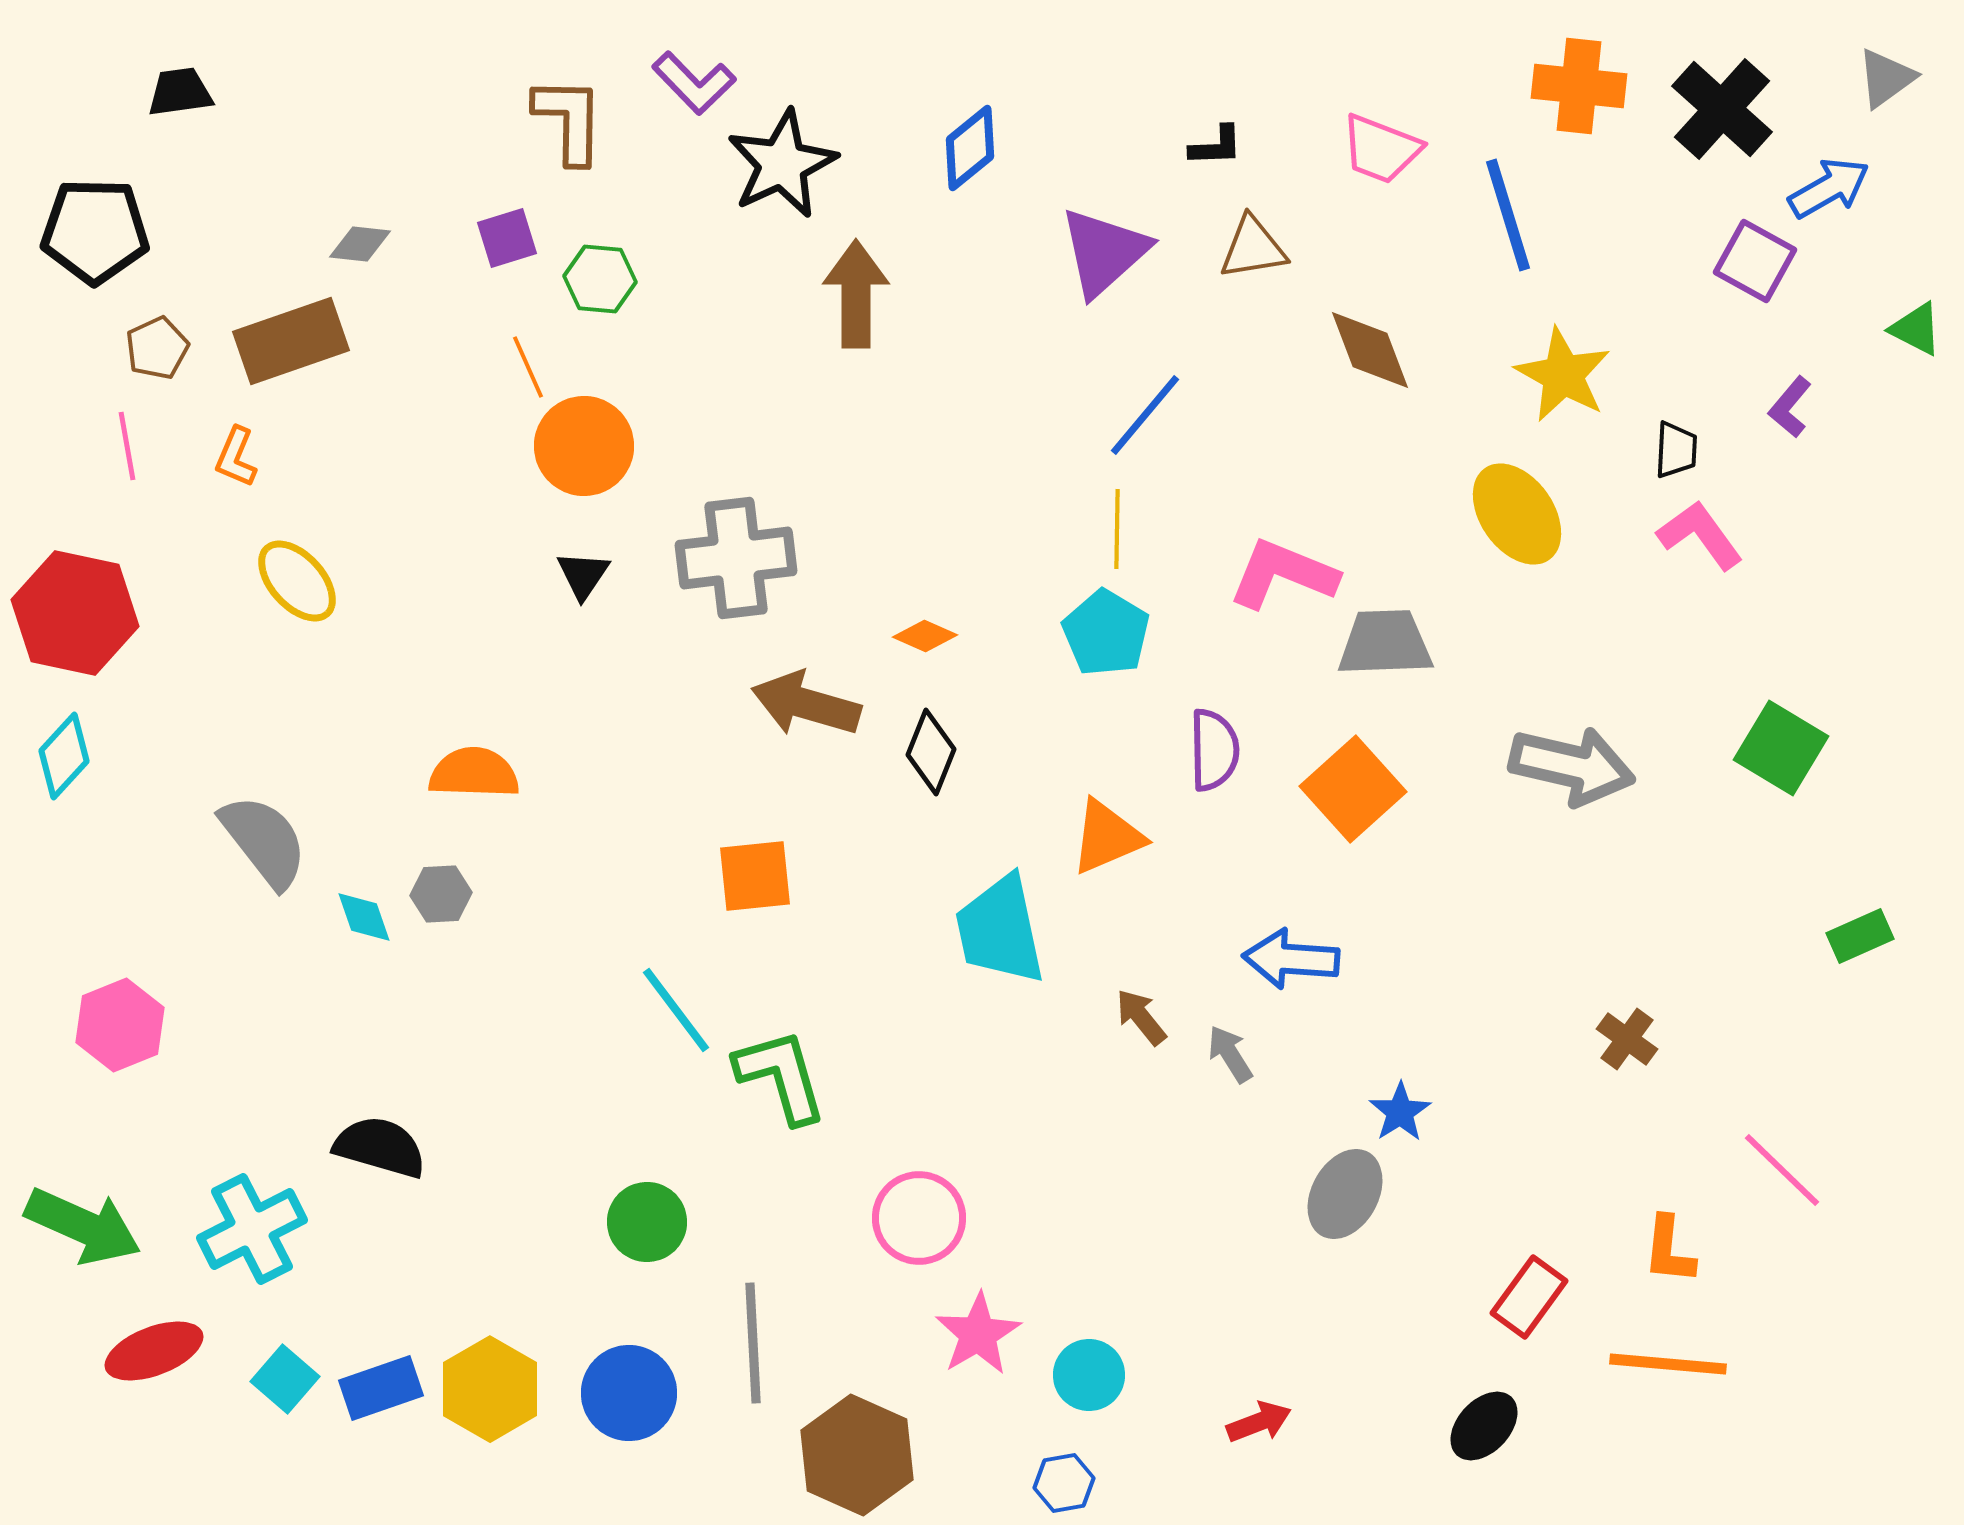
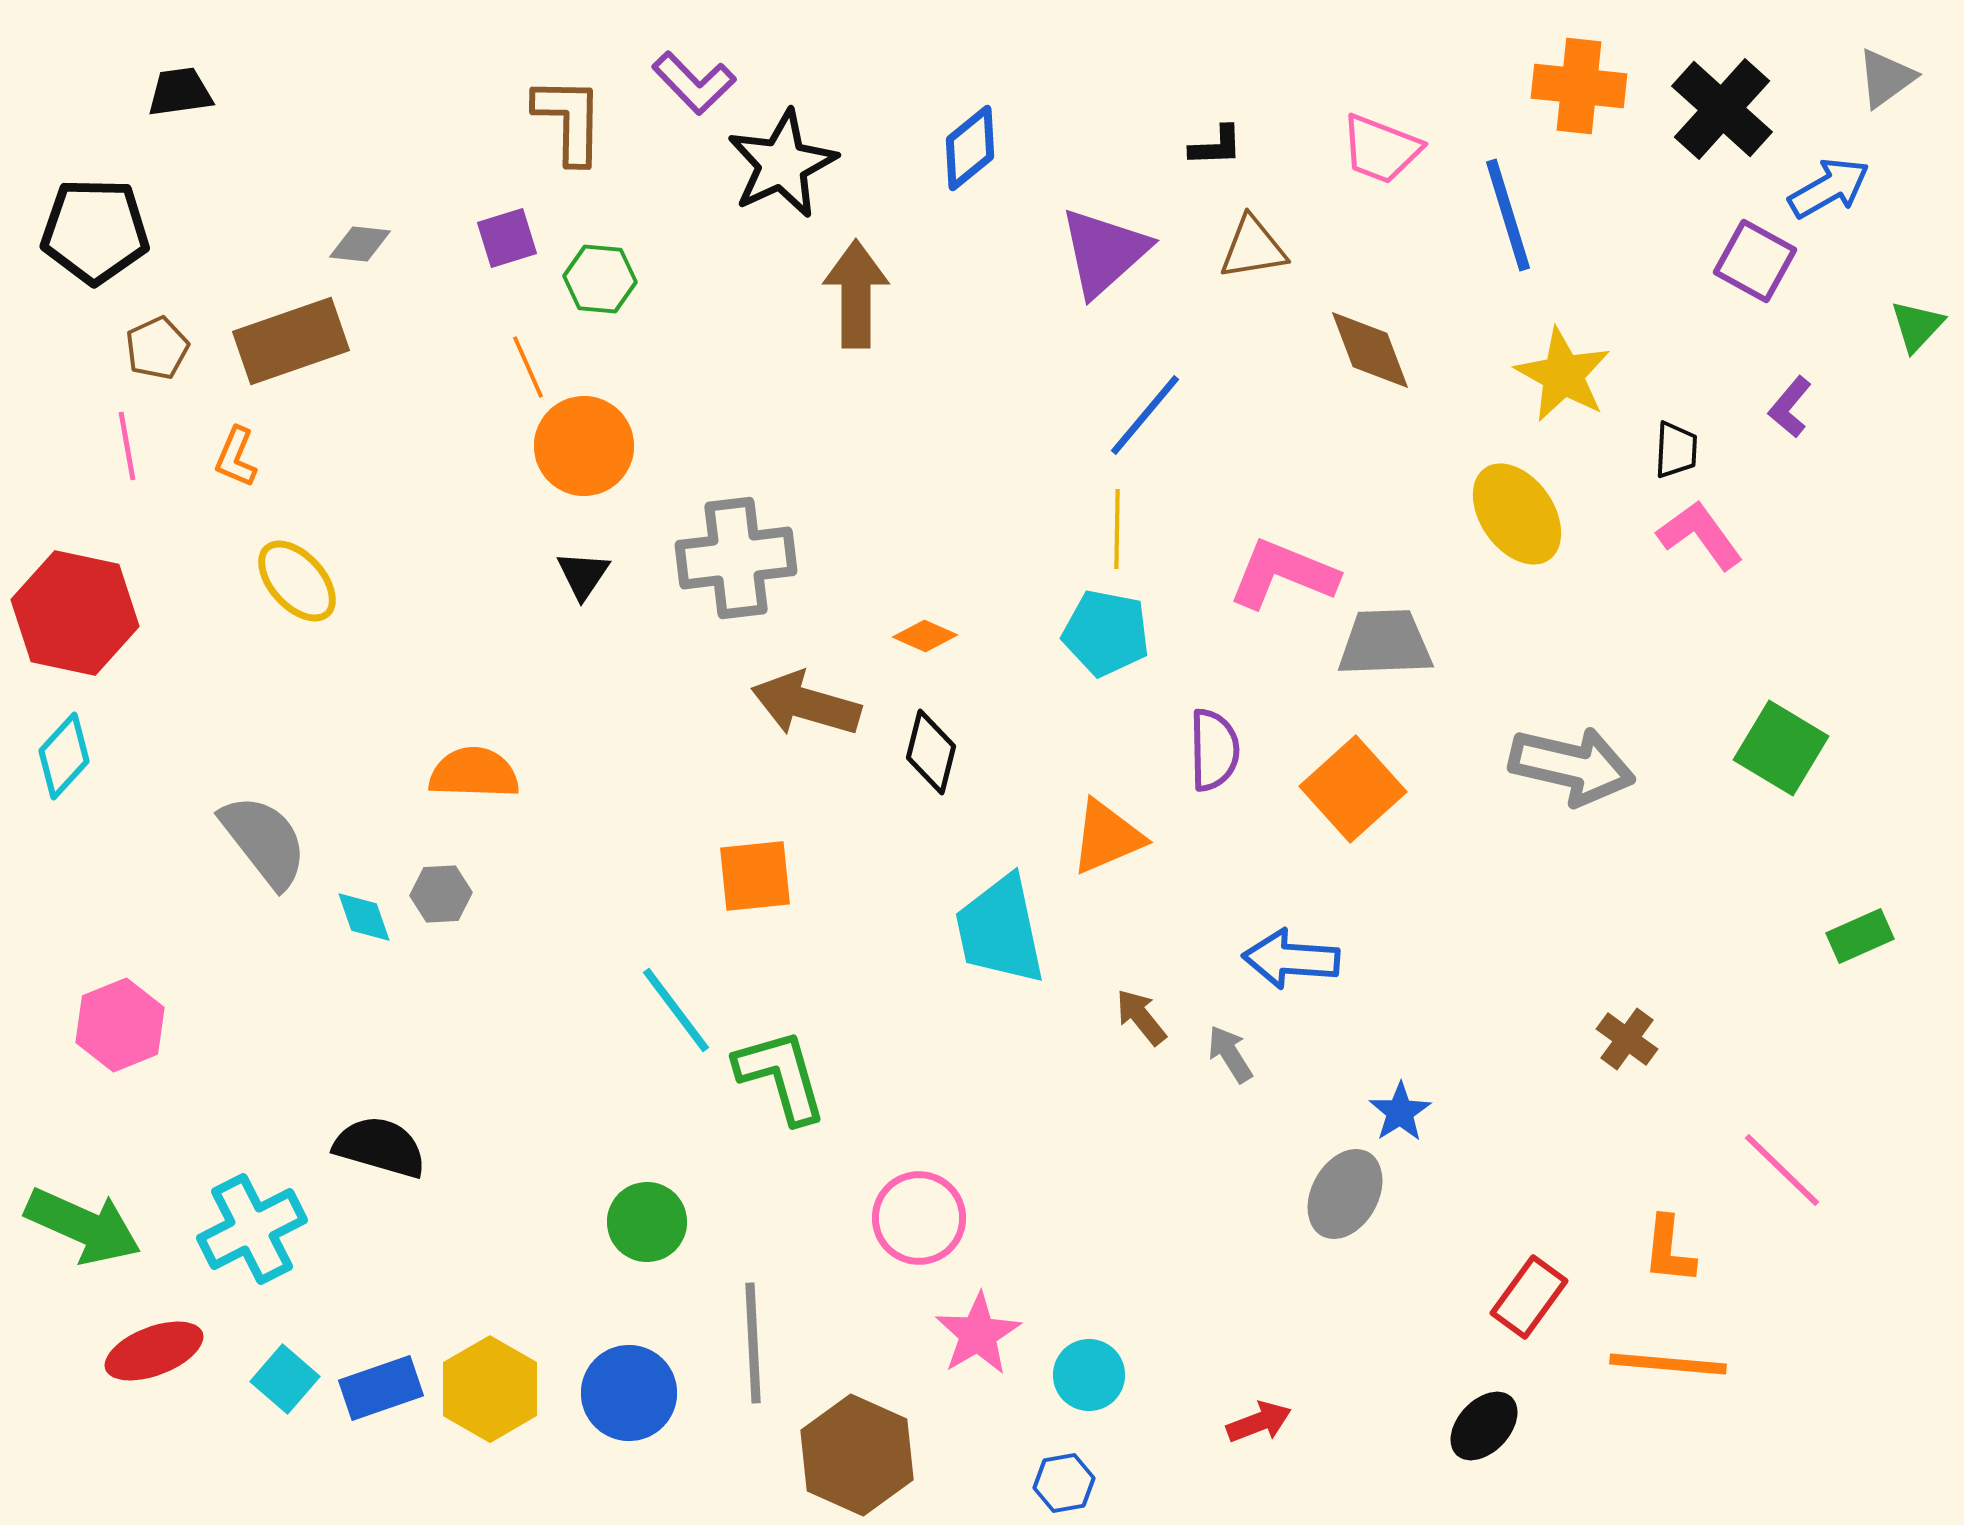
green triangle at (1916, 329): moved 1 px right, 3 px up; rotated 46 degrees clockwise
cyan pentagon at (1106, 633): rotated 20 degrees counterclockwise
black diamond at (931, 752): rotated 8 degrees counterclockwise
